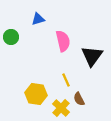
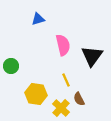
green circle: moved 29 px down
pink semicircle: moved 4 px down
